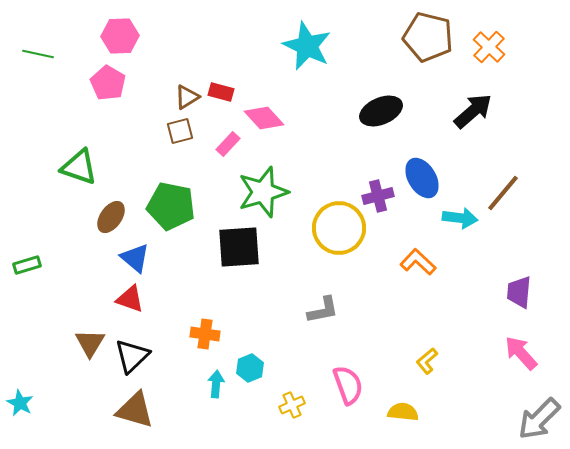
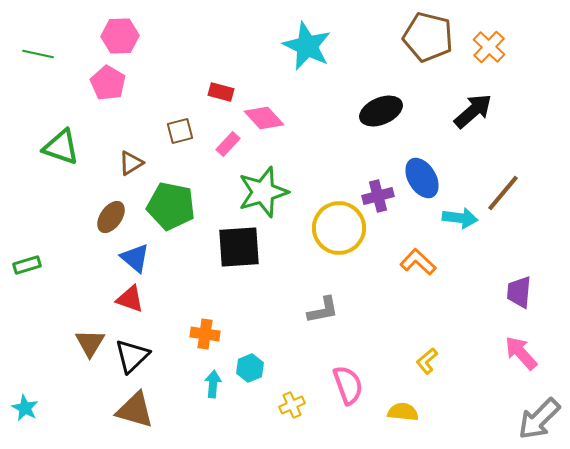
brown triangle at (187, 97): moved 56 px left, 66 px down
green triangle at (79, 167): moved 18 px left, 20 px up
cyan arrow at (216, 384): moved 3 px left
cyan star at (20, 403): moved 5 px right, 5 px down
